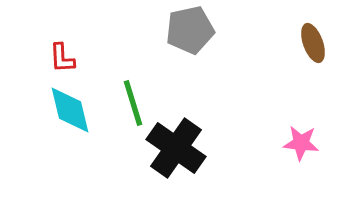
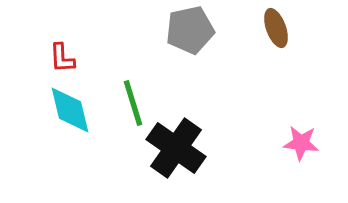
brown ellipse: moved 37 px left, 15 px up
